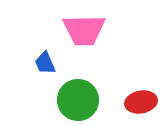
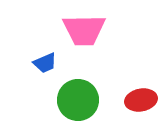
blue trapezoid: rotated 90 degrees counterclockwise
red ellipse: moved 2 px up
